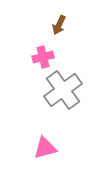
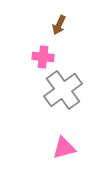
pink cross: rotated 20 degrees clockwise
pink triangle: moved 19 px right
